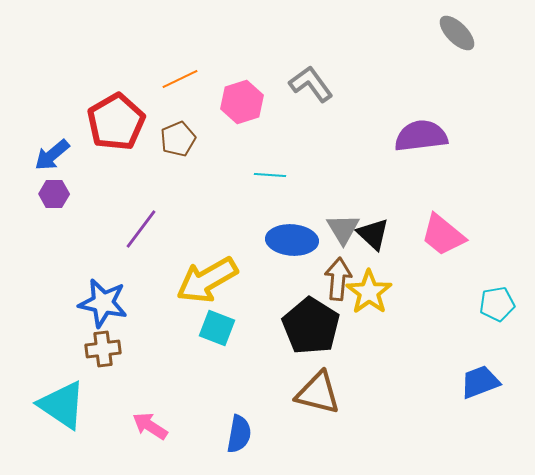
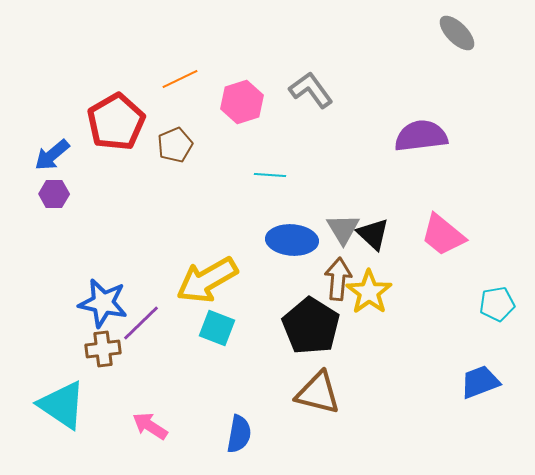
gray L-shape: moved 6 px down
brown pentagon: moved 3 px left, 6 px down
purple line: moved 94 px down; rotated 9 degrees clockwise
